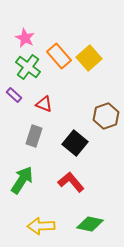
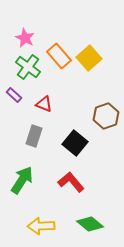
green diamond: rotated 28 degrees clockwise
